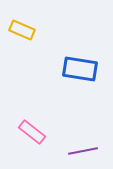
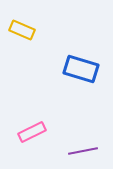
blue rectangle: moved 1 px right; rotated 8 degrees clockwise
pink rectangle: rotated 64 degrees counterclockwise
